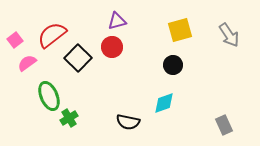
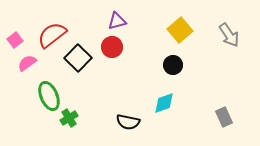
yellow square: rotated 25 degrees counterclockwise
gray rectangle: moved 8 px up
